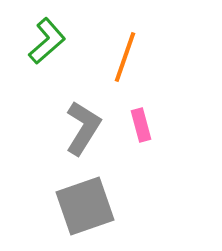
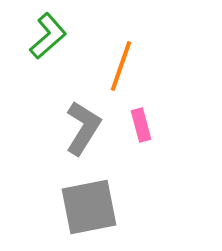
green L-shape: moved 1 px right, 5 px up
orange line: moved 4 px left, 9 px down
gray square: moved 4 px right, 1 px down; rotated 8 degrees clockwise
